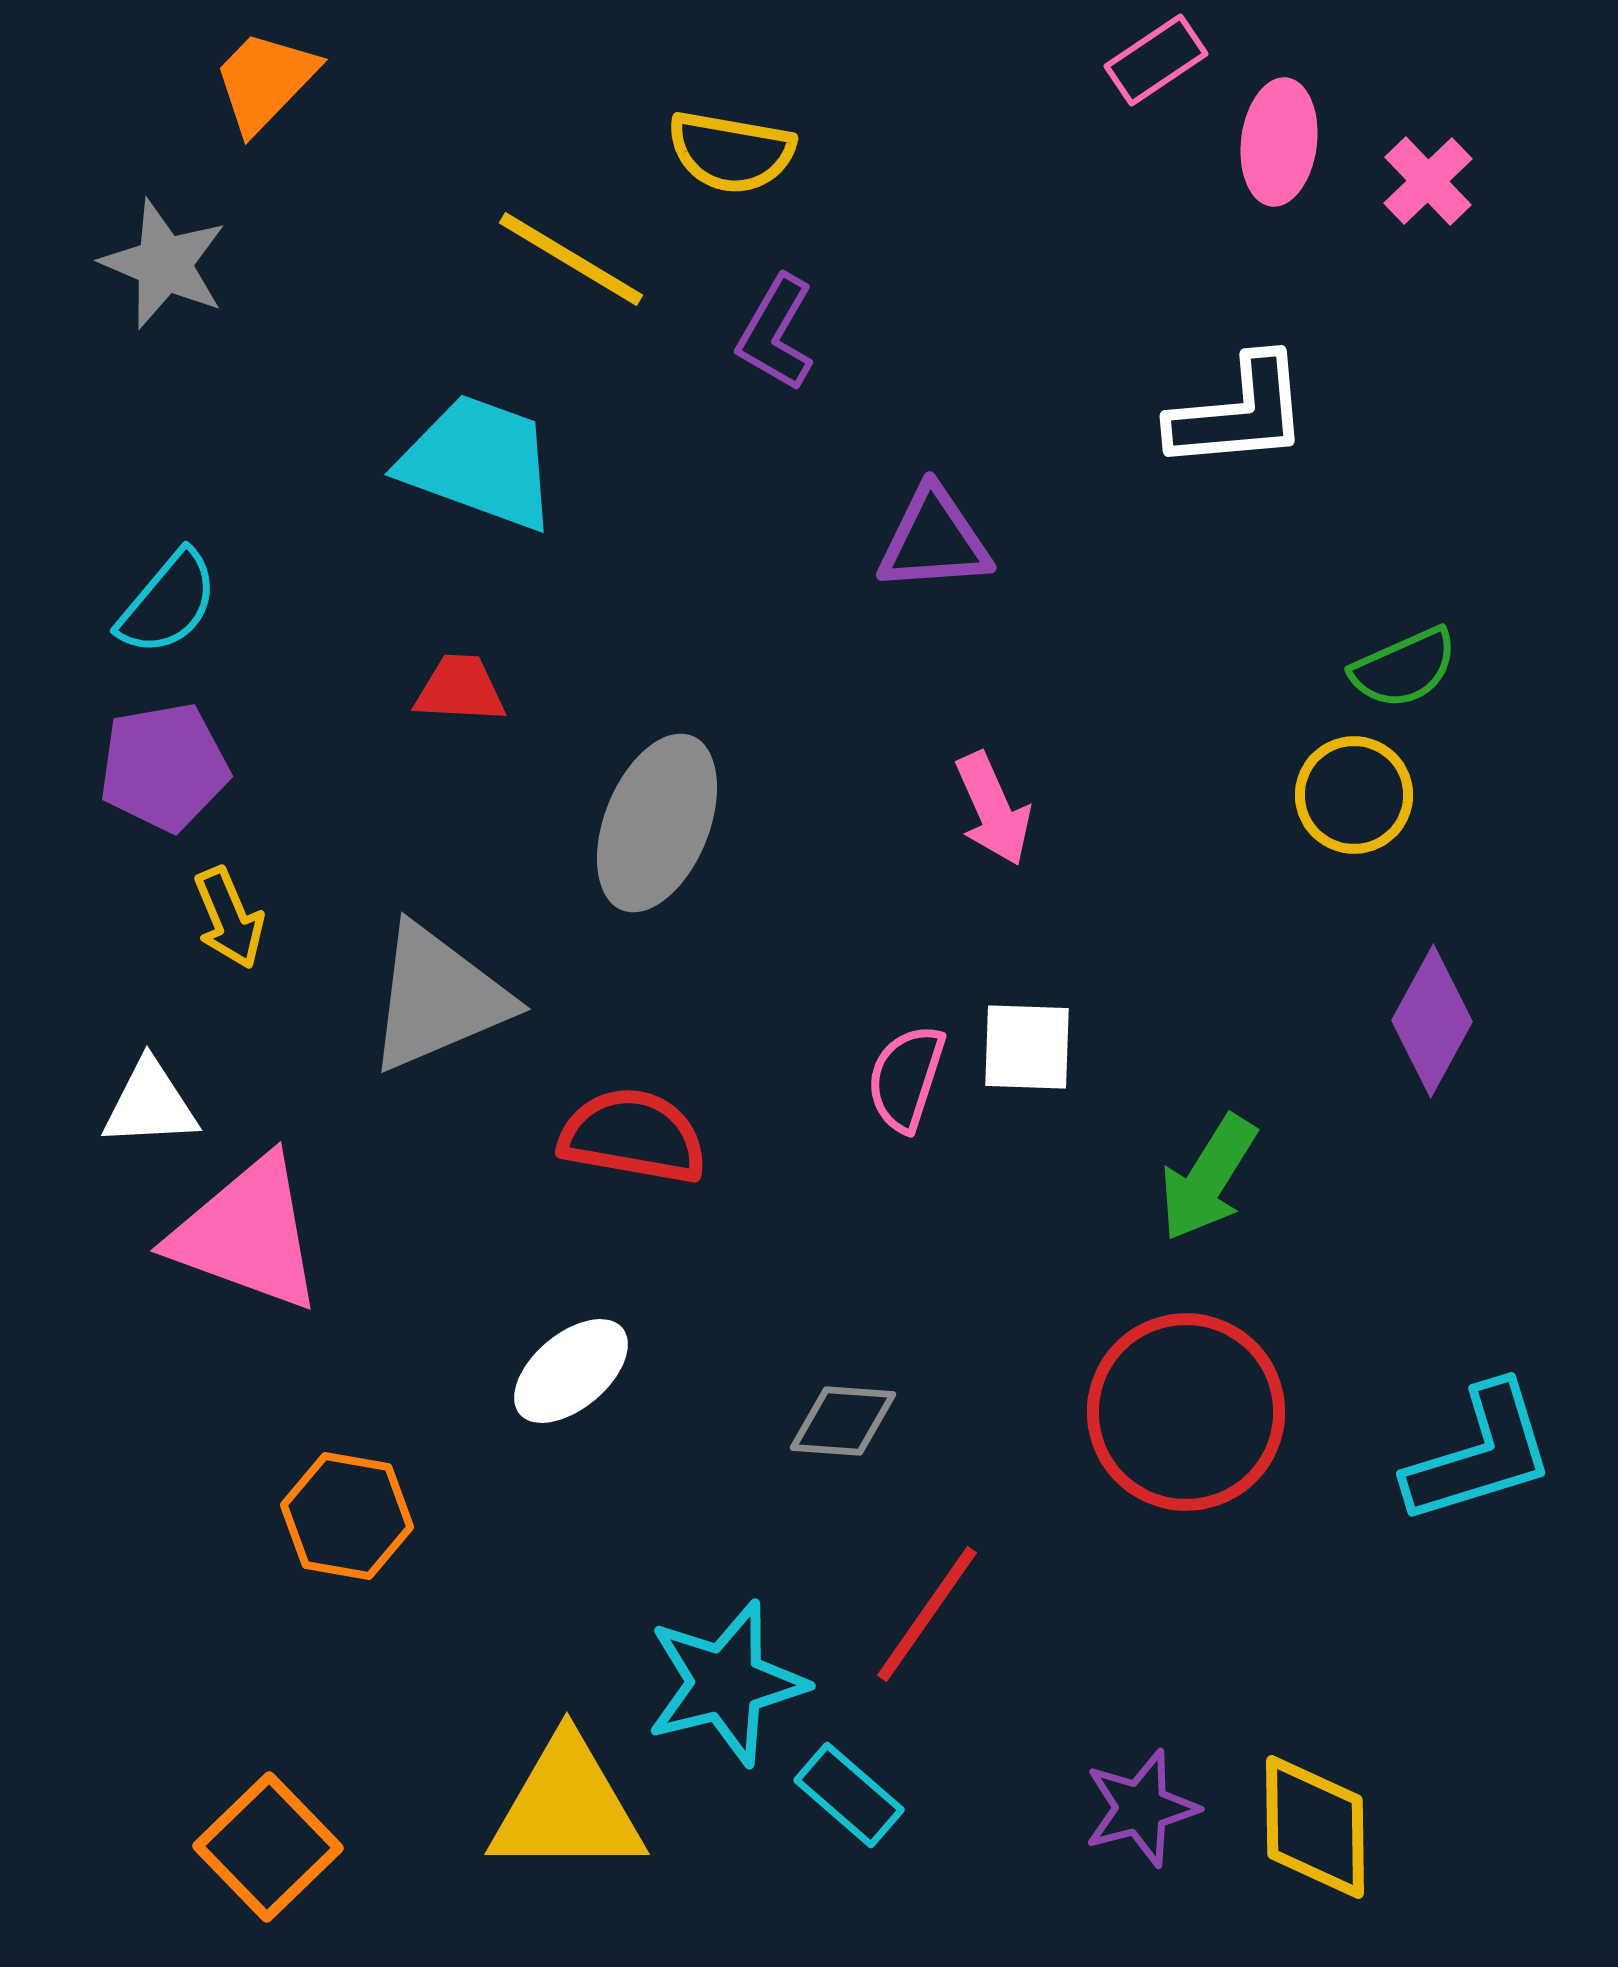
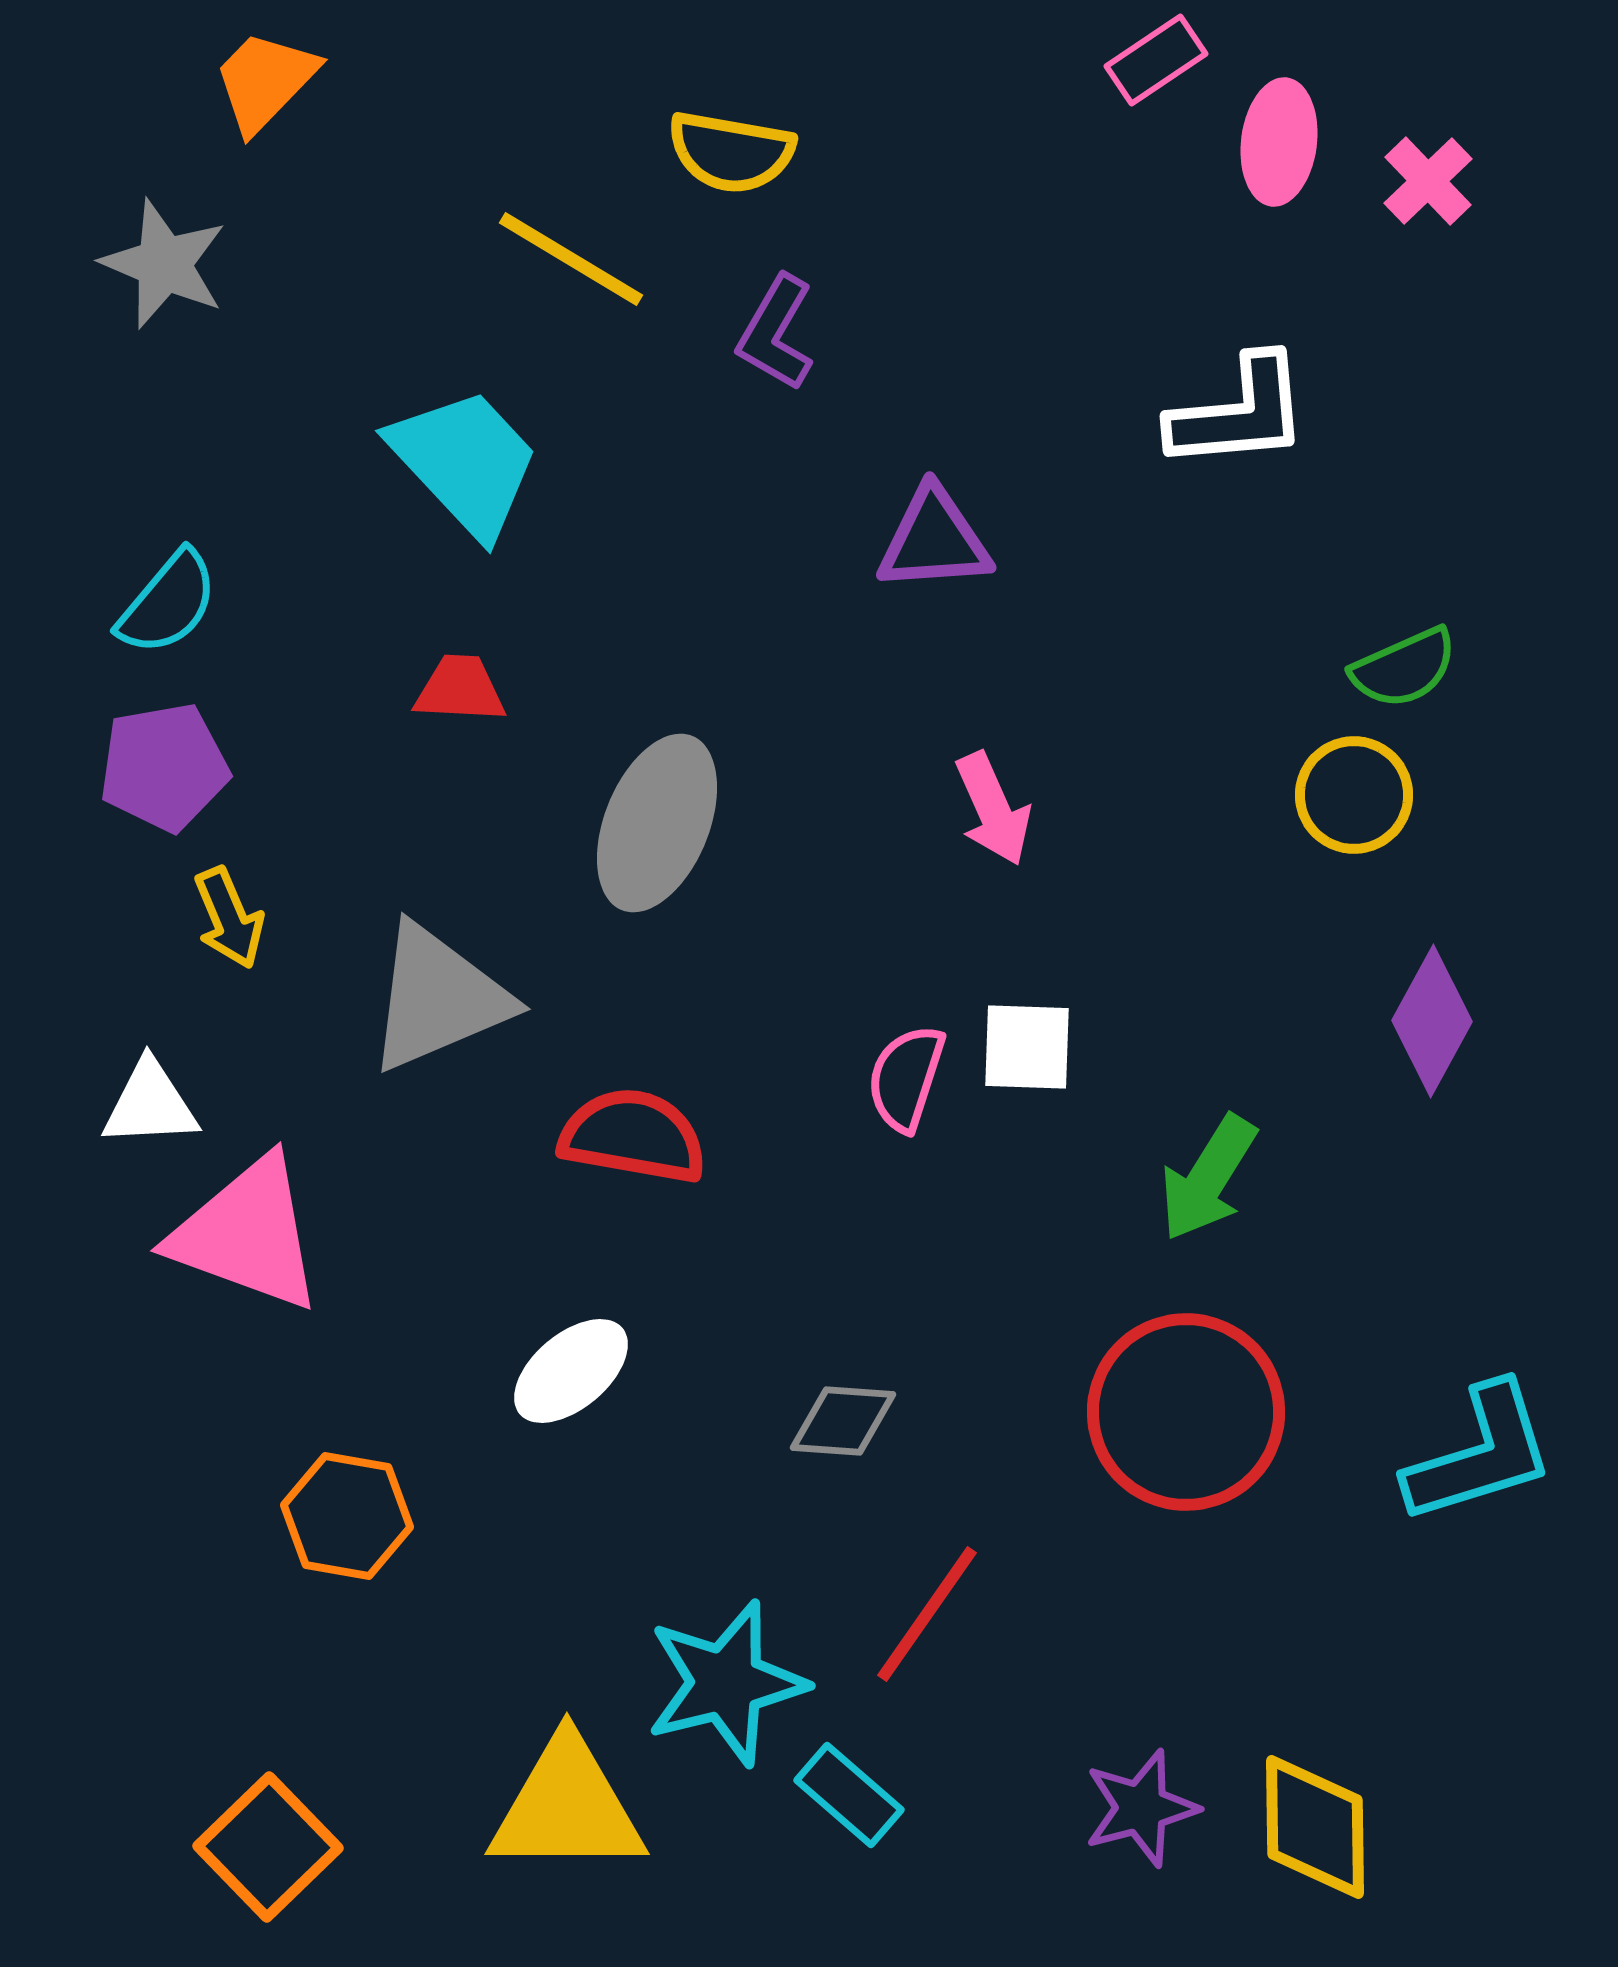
cyan trapezoid: moved 14 px left; rotated 27 degrees clockwise
